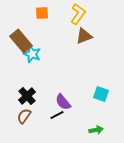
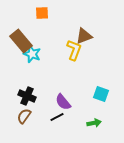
yellow L-shape: moved 4 px left, 36 px down; rotated 15 degrees counterclockwise
black cross: rotated 24 degrees counterclockwise
black line: moved 2 px down
green arrow: moved 2 px left, 7 px up
